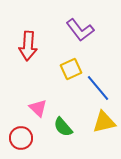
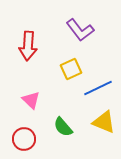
blue line: rotated 76 degrees counterclockwise
pink triangle: moved 7 px left, 8 px up
yellow triangle: rotated 35 degrees clockwise
red circle: moved 3 px right, 1 px down
